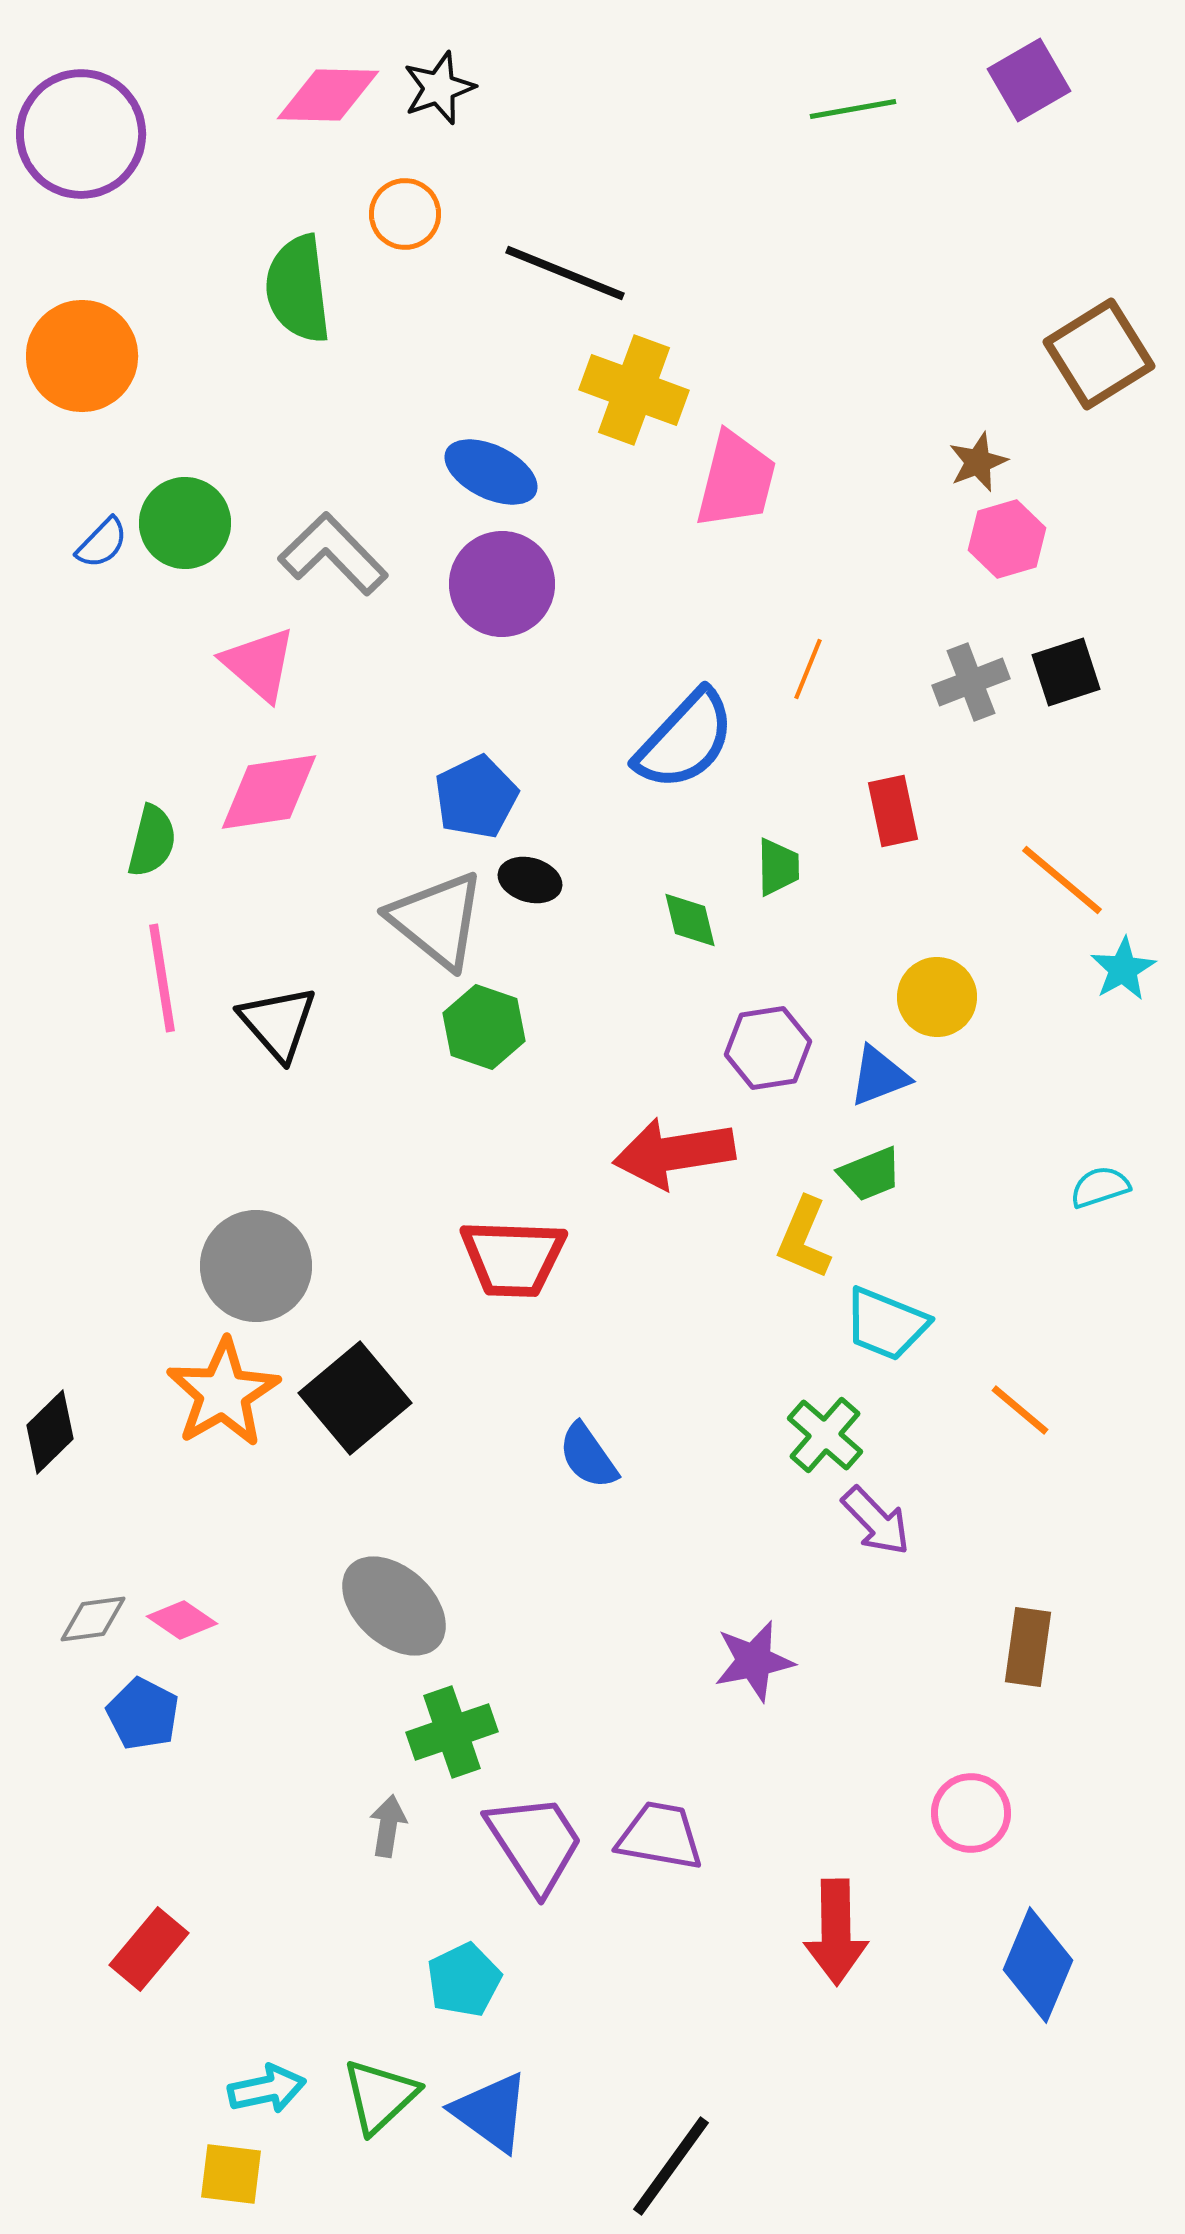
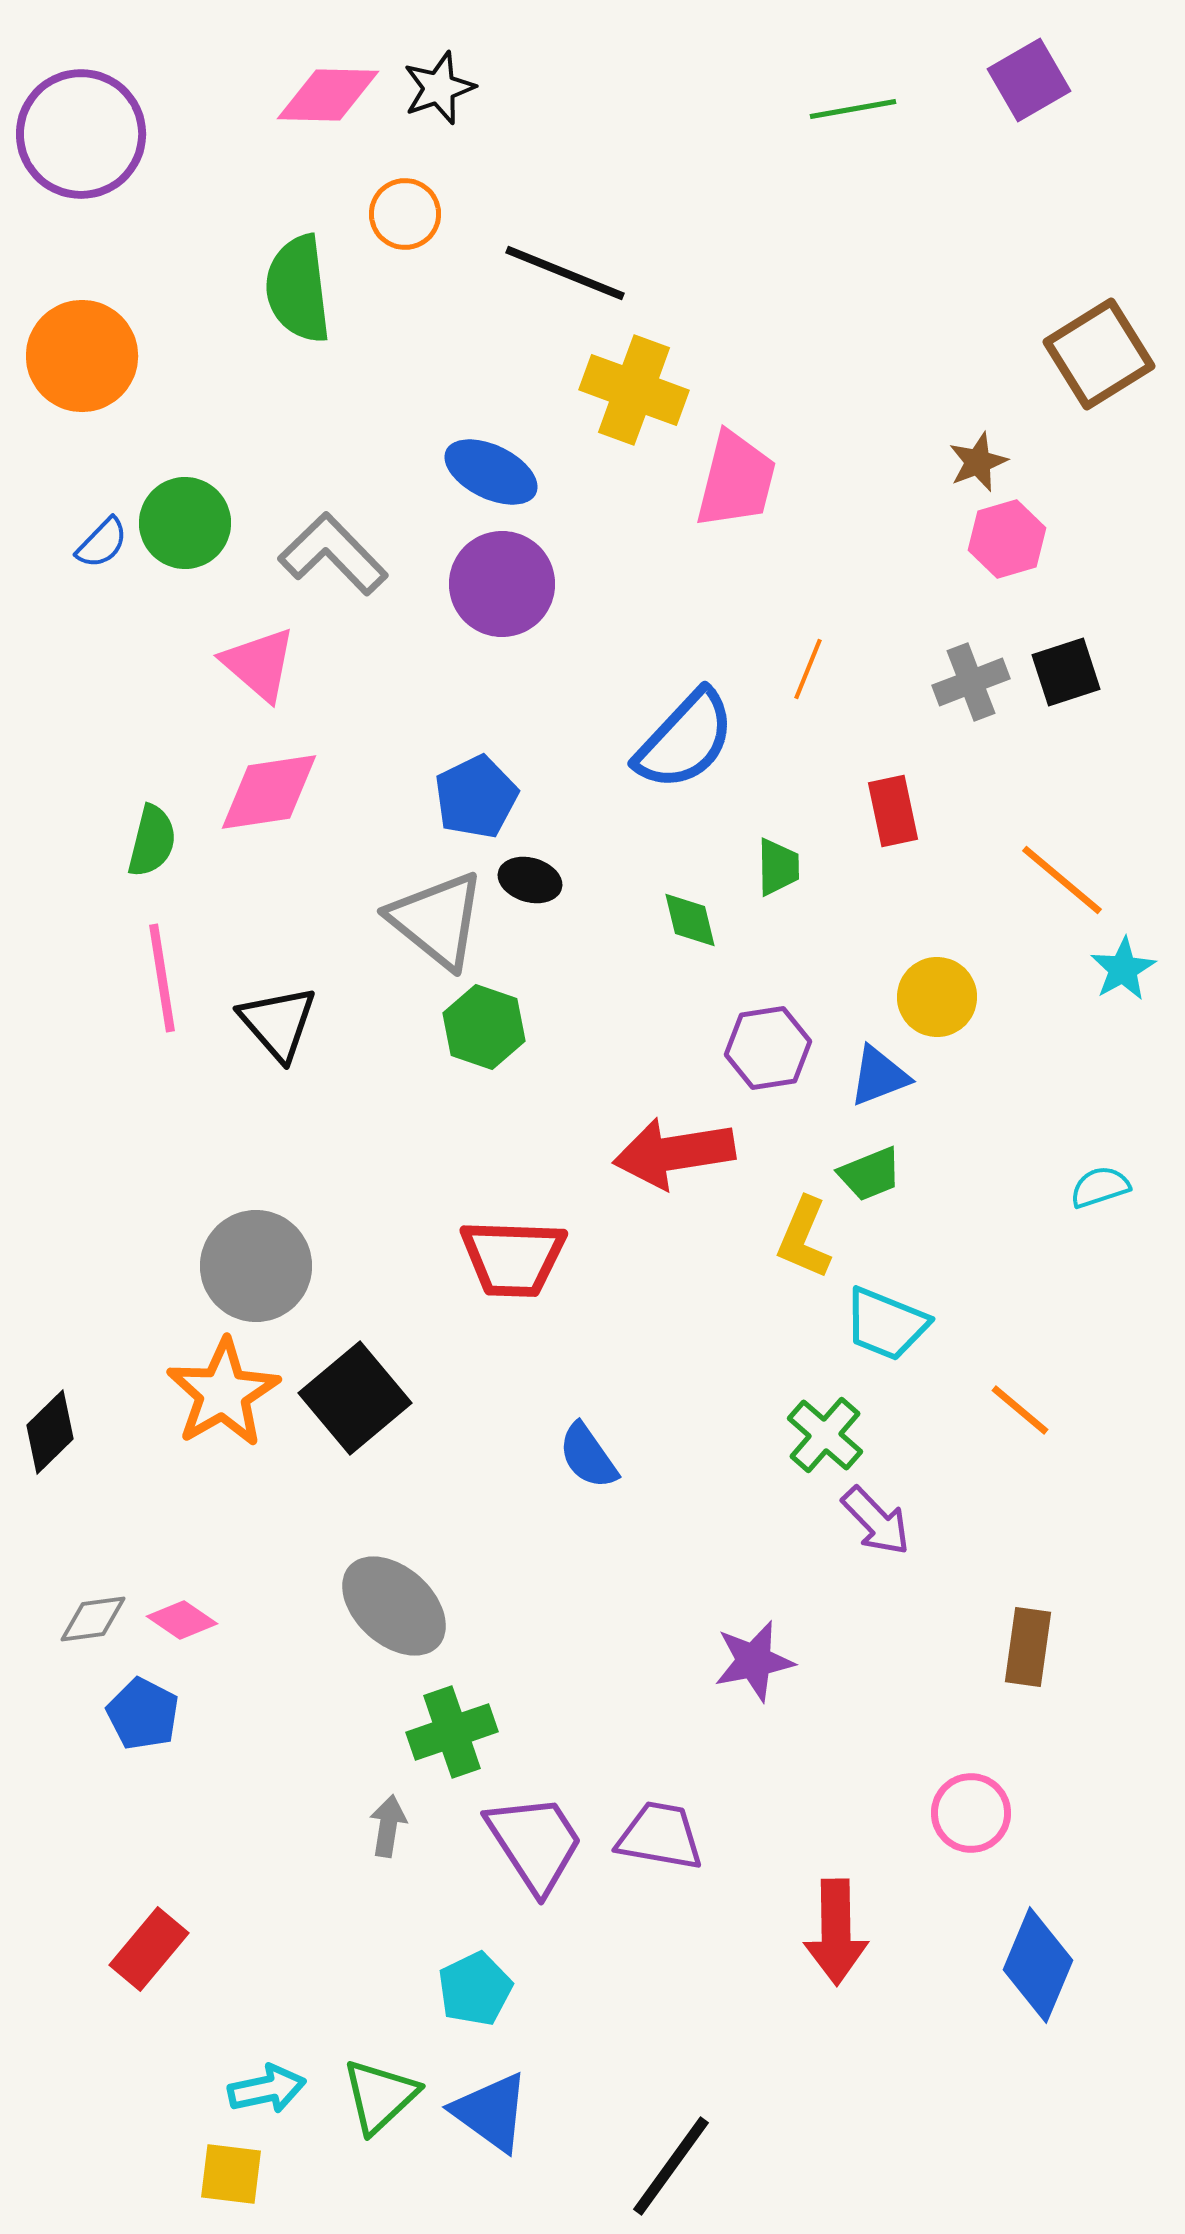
cyan pentagon at (464, 1980): moved 11 px right, 9 px down
